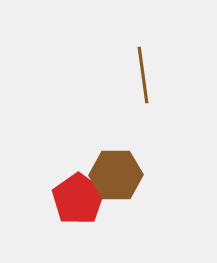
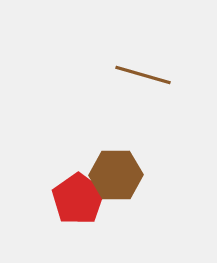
brown line: rotated 66 degrees counterclockwise
